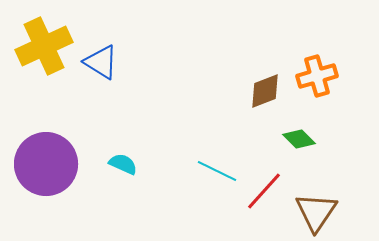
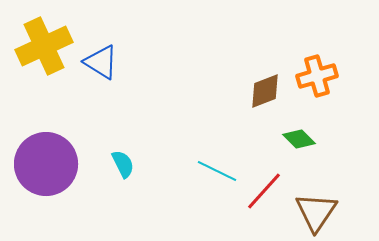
cyan semicircle: rotated 40 degrees clockwise
